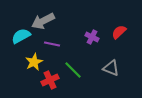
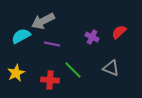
yellow star: moved 18 px left, 11 px down
red cross: rotated 30 degrees clockwise
